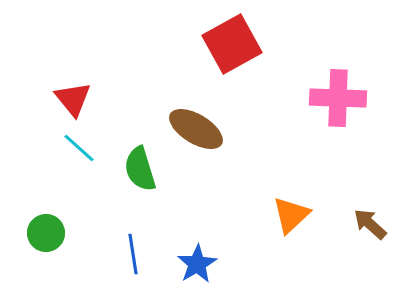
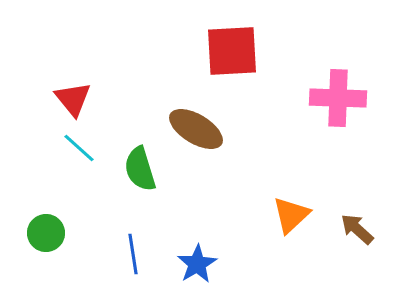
red square: moved 7 px down; rotated 26 degrees clockwise
brown arrow: moved 13 px left, 5 px down
